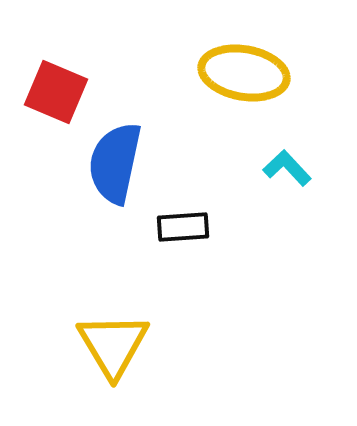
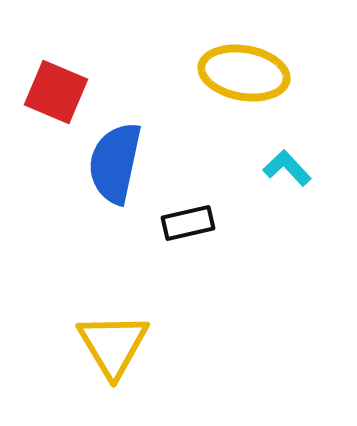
black rectangle: moved 5 px right, 4 px up; rotated 9 degrees counterclockwise
